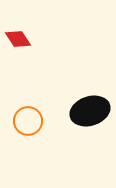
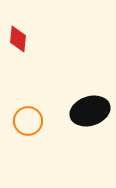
red diamond: rotated 40 degrees clockwise
